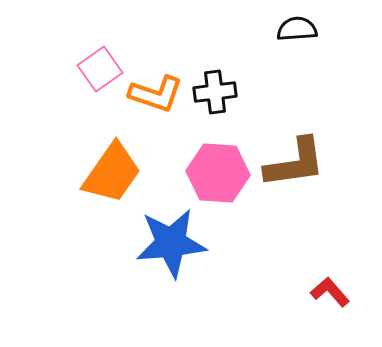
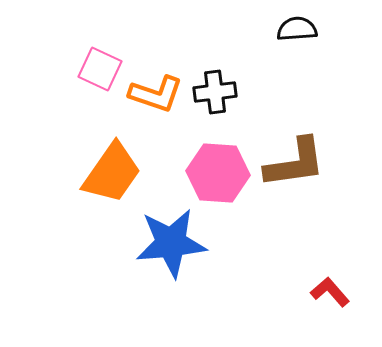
pink square: rotated 30 degrees counterclockwise
